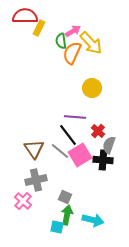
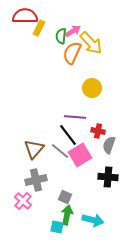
green semicircle: moved 5 px up; rotated 14 degrees clockwise
red cross: rotated 32 degrees counterclockwise
brown triangle: rotated 15 degrees clockwise
black cross: moved 5 px right, 17 px down
